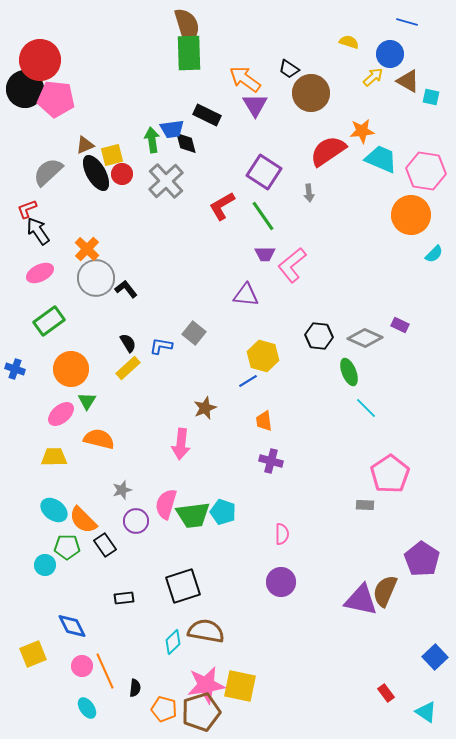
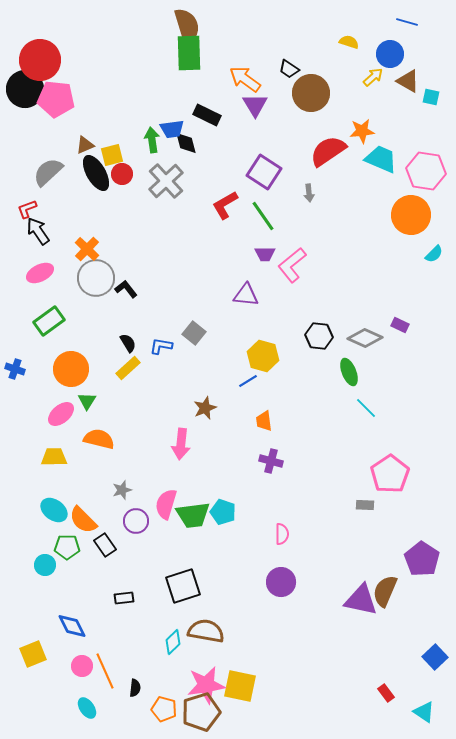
red L-shape at (222, 206): moved 3 px right, 1 px up
cyan triangle at (426, 712): moved 2 px left
